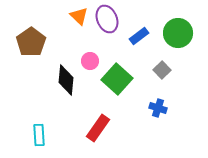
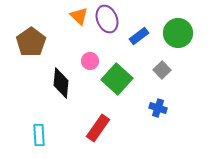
black diamond: moved 5 px left, 3 px down
